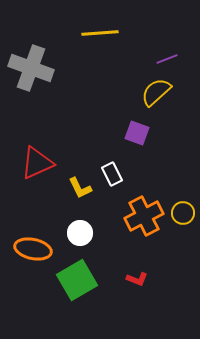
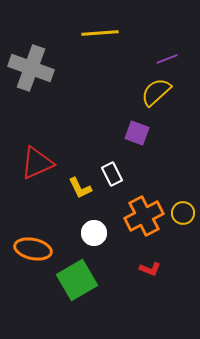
white circle: moved 14 px right
red L-shape: moved 13 px right, 10 px up
